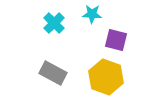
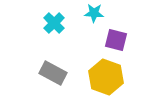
cyan star: moved 2 px right, 1 px up
